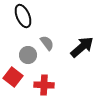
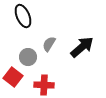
gray semicircle: moved 2 px right, 1 px down; rotated 112 degrees counterclockwise
gray circle: moved 2 px down
